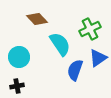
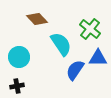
green cross: rotated 25 degrees counterclockwise
cyan semicircle: moved 1 px right
blue triangle: rotated 36 degrees clockwise
blue semicircle: rotated 15 degrees clockwise
